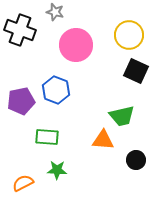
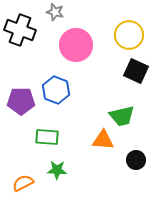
purple pentagon: rotated 12 degrees clockwise
